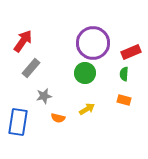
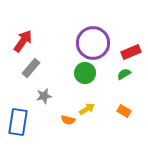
green semicircle: rotated 56 degrees clockwise
orange rectangle: moved 11 px down; rotated 16 degrees clockwise
orange semicircle: moved 10 px right, 2 px down
